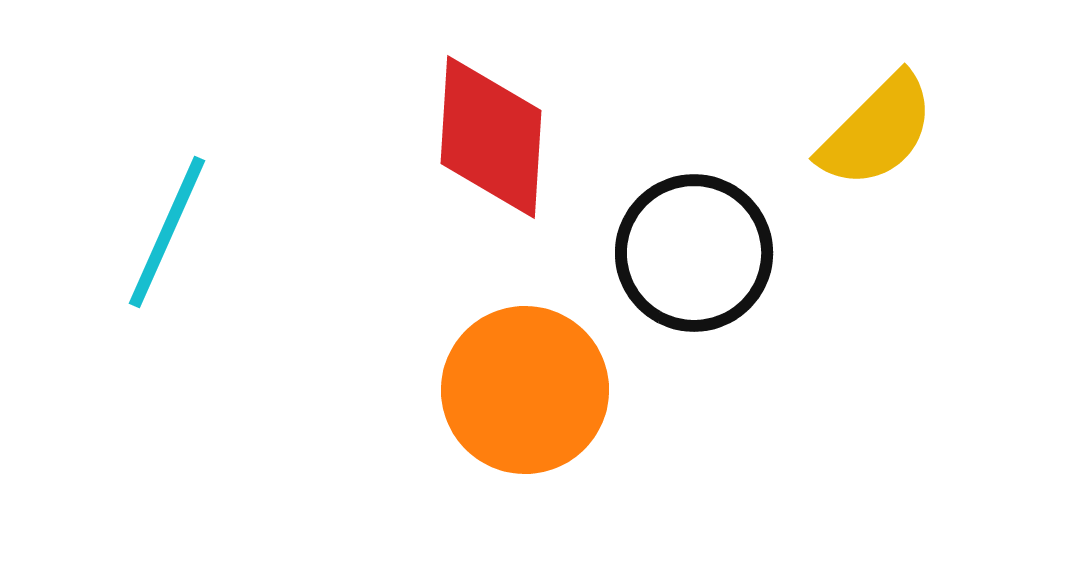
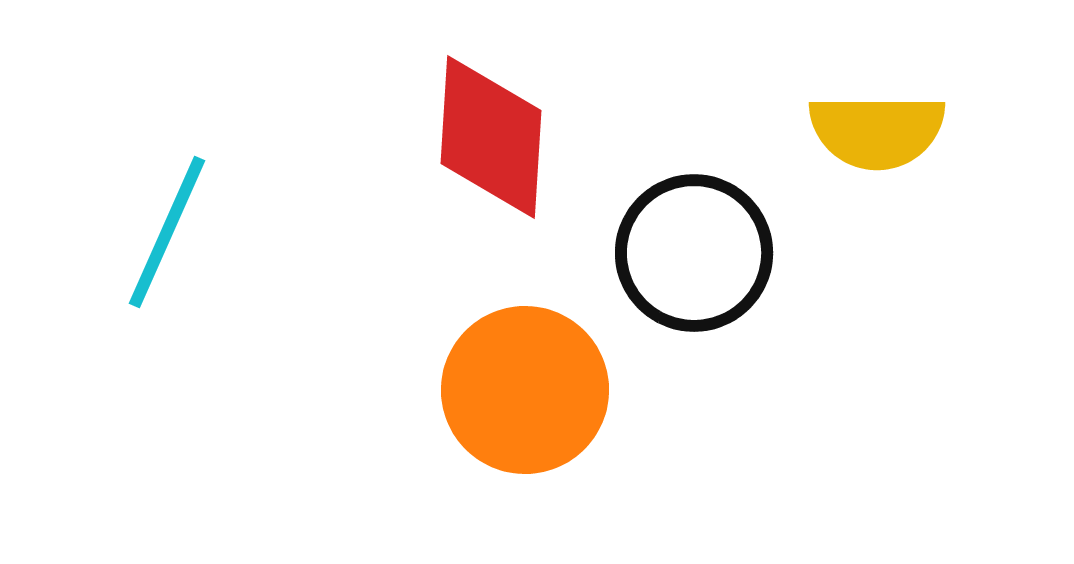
yellow semicircle: rotated 45 degrees clockwise
